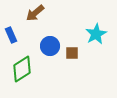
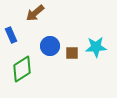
cyan star: moved 13 px down; rotated 25 degrees clockwise
